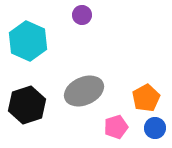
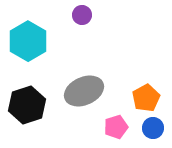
cyan hexagon: rotated 6 degrees clockwise
blue circle: moved 2 px left
